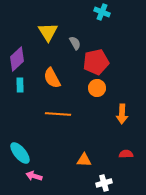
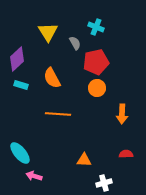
cyan cross: moved 6 px left, 15 px down
cyan rectangle: moved 1 px right; rotated 72 degrees counterclockwise
